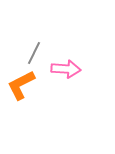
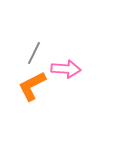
orange L-shape: moved 11 px right, 1 px down
